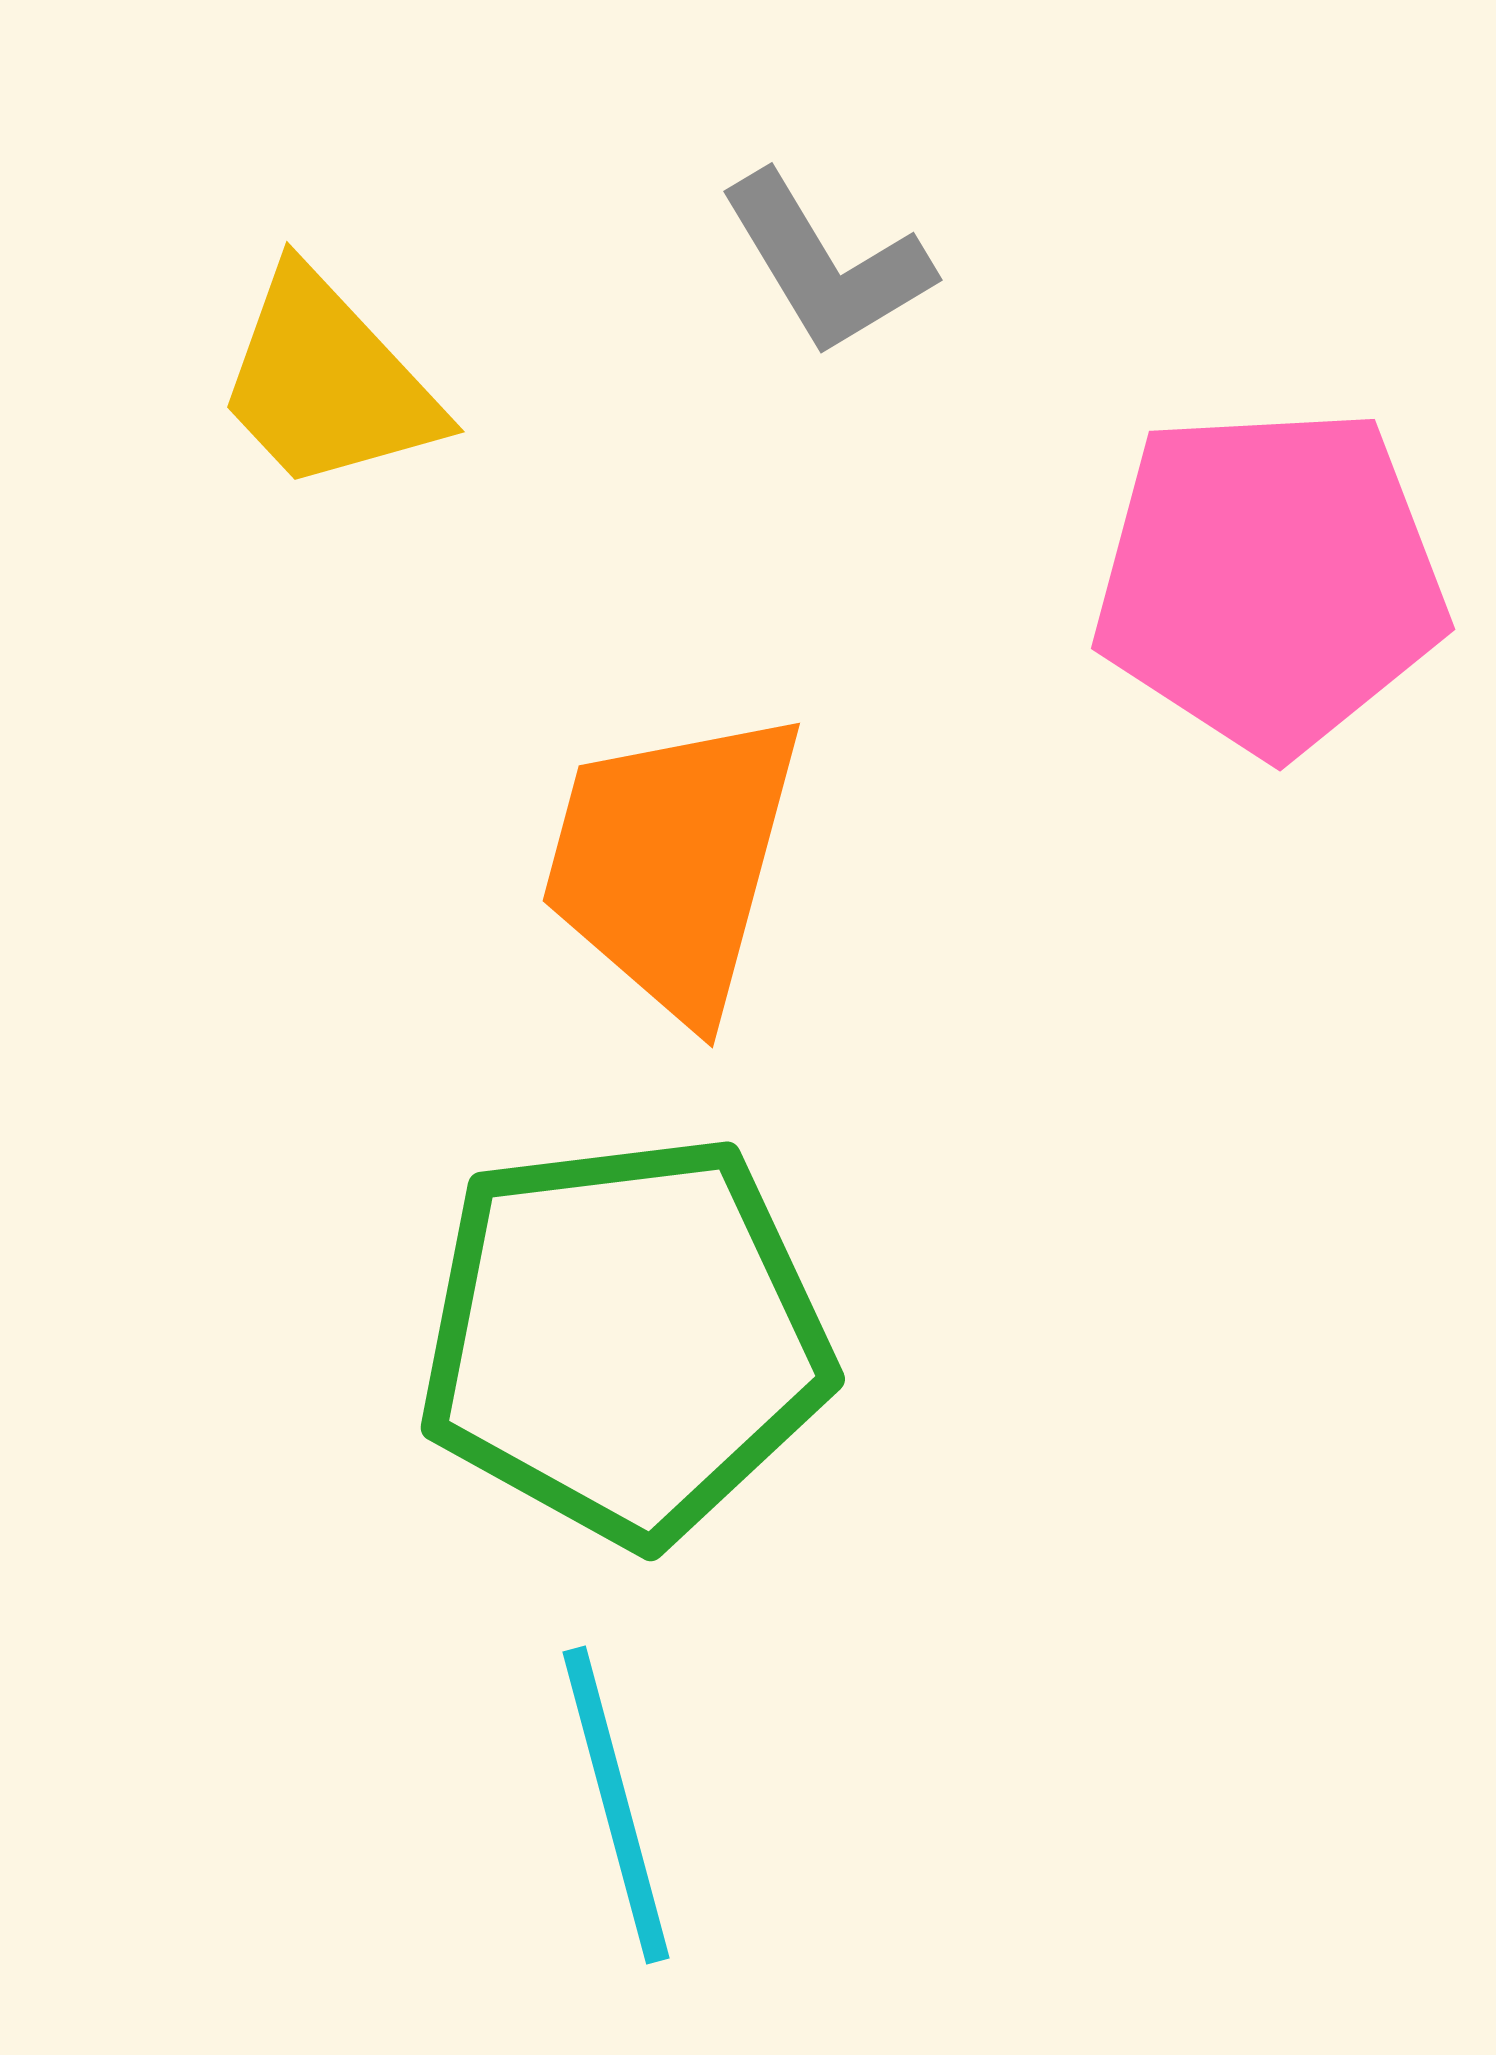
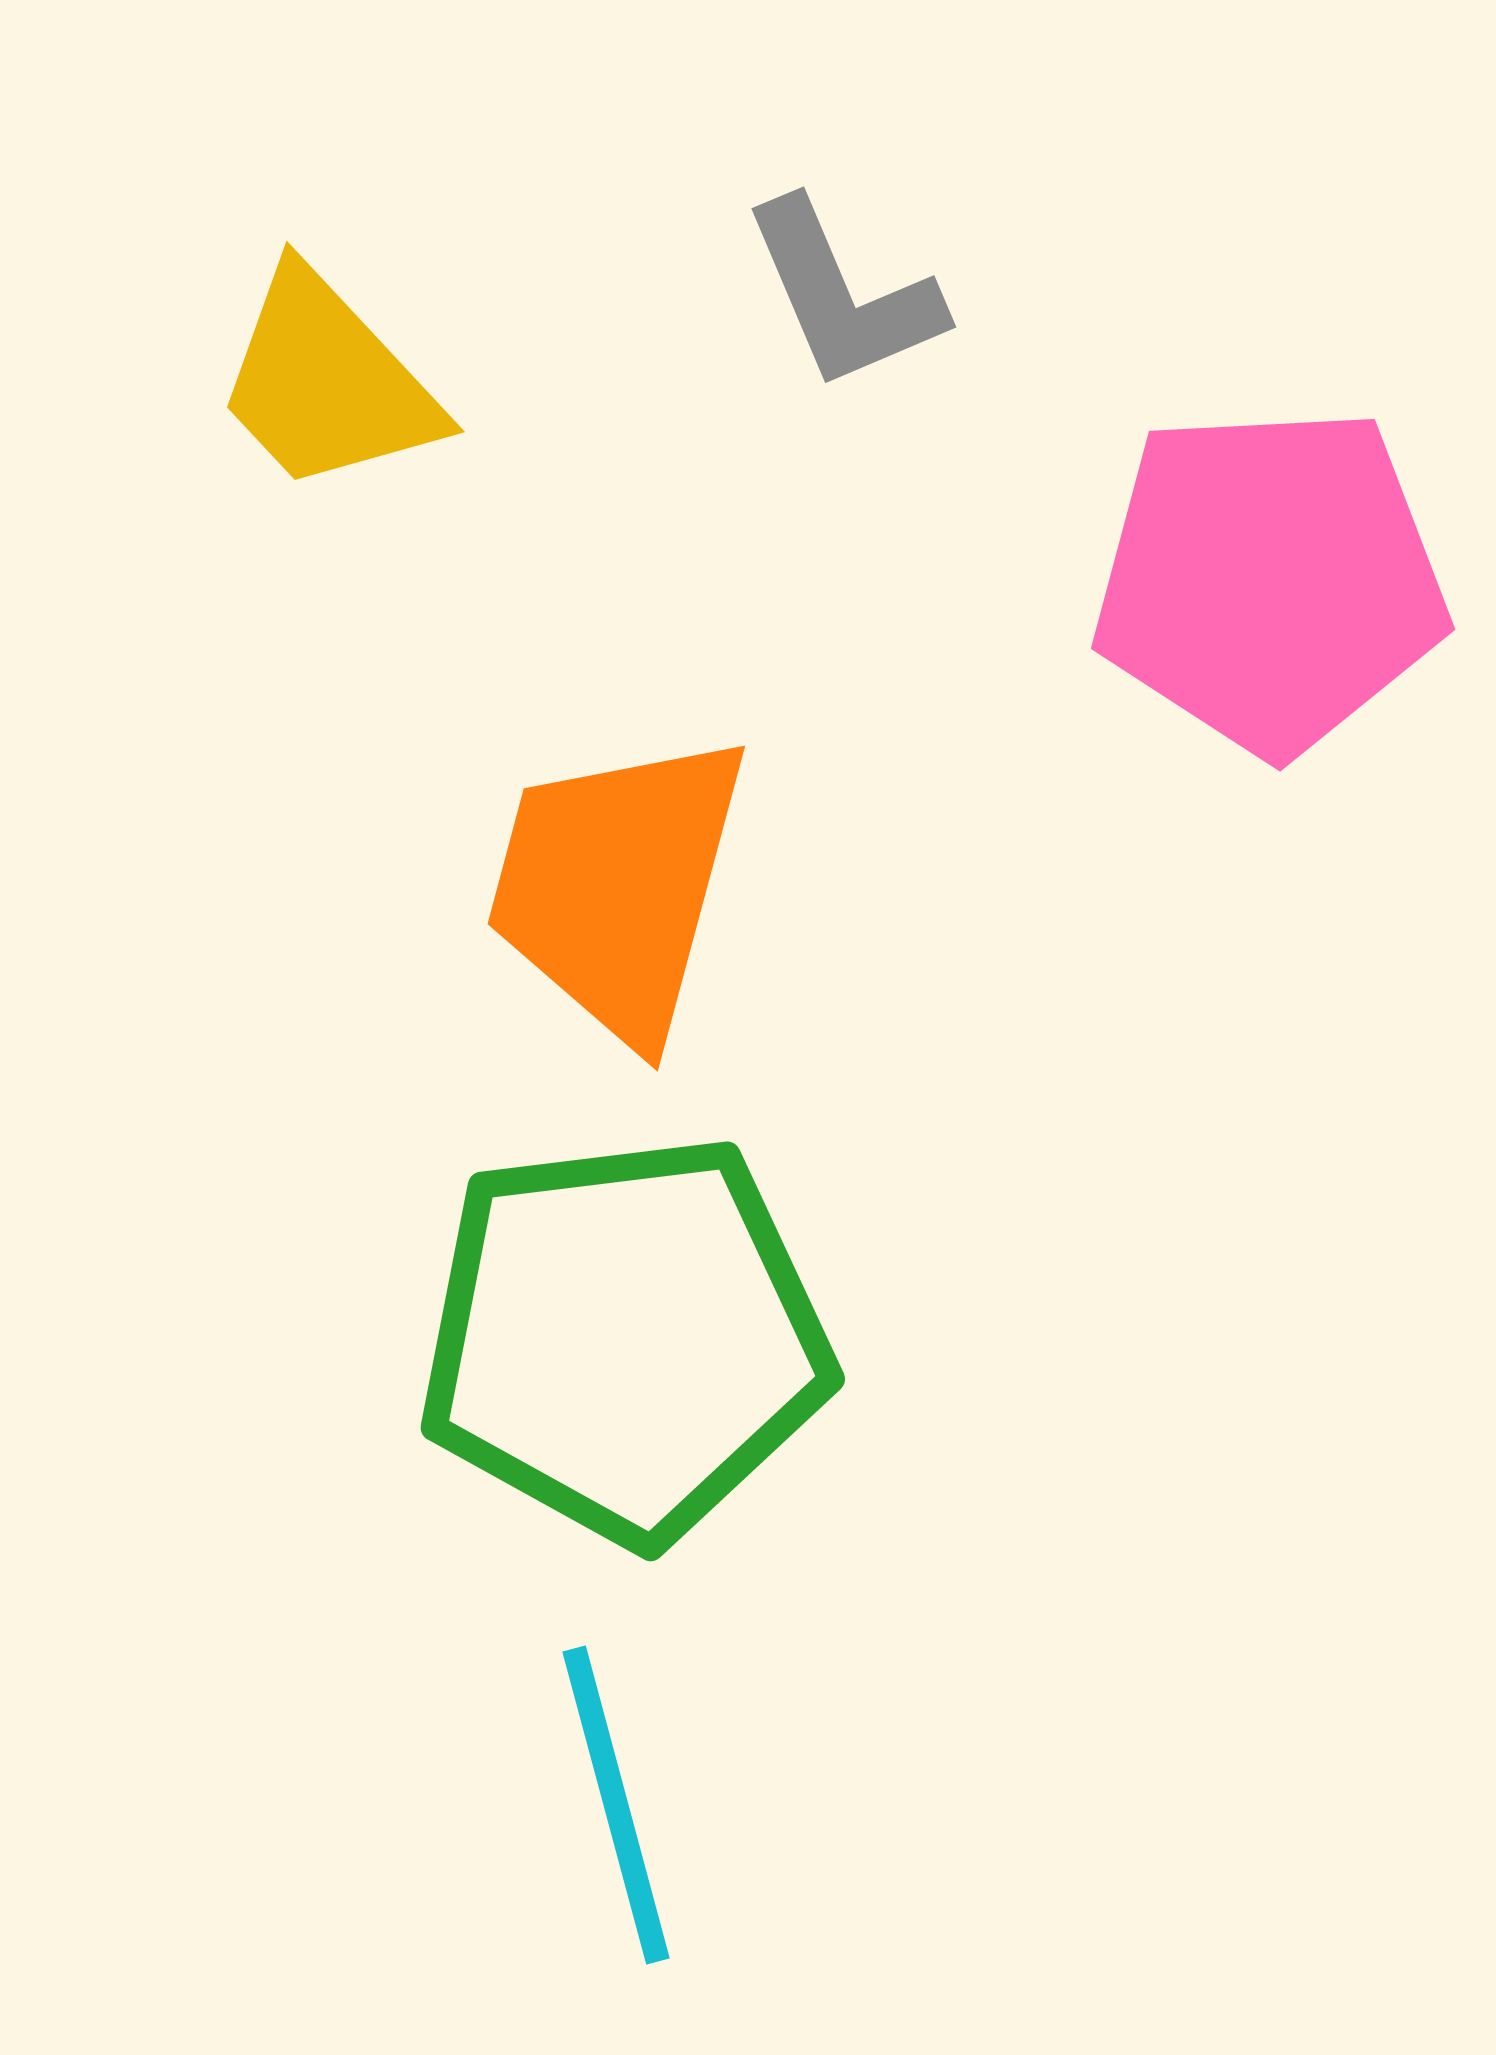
gray L-shape: moved 17 px right, 31 px down; rotated 8 degrees clockwise
orange trapezoid: moved 55 px left, 23 px down
